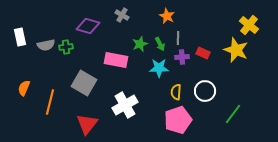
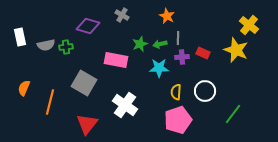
green arrow: rotated 104 degrees clockwise
white cross: rotated 25 degrees counterclockwise
